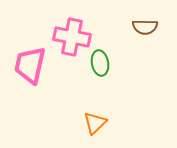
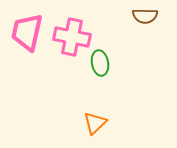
brown semicircle: moved 11 px up
pink trapezoid: moved 3 px left, 33 px up
